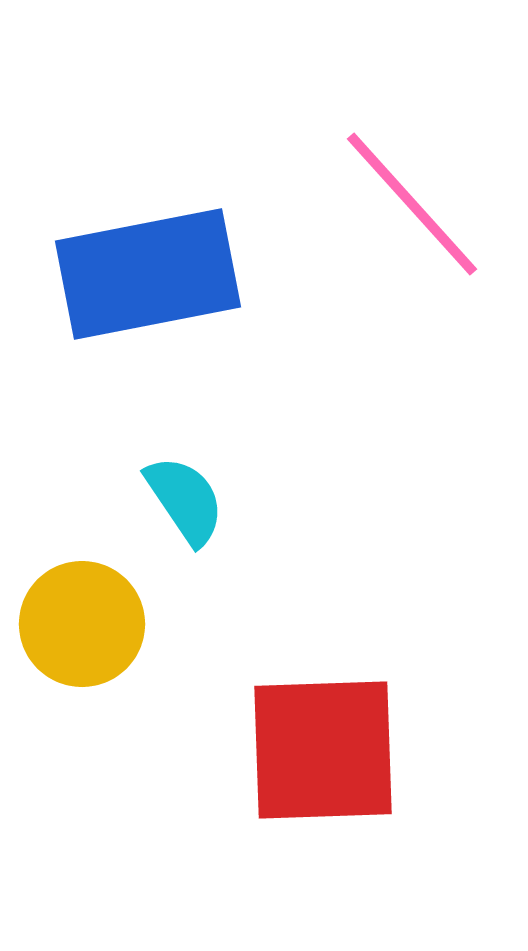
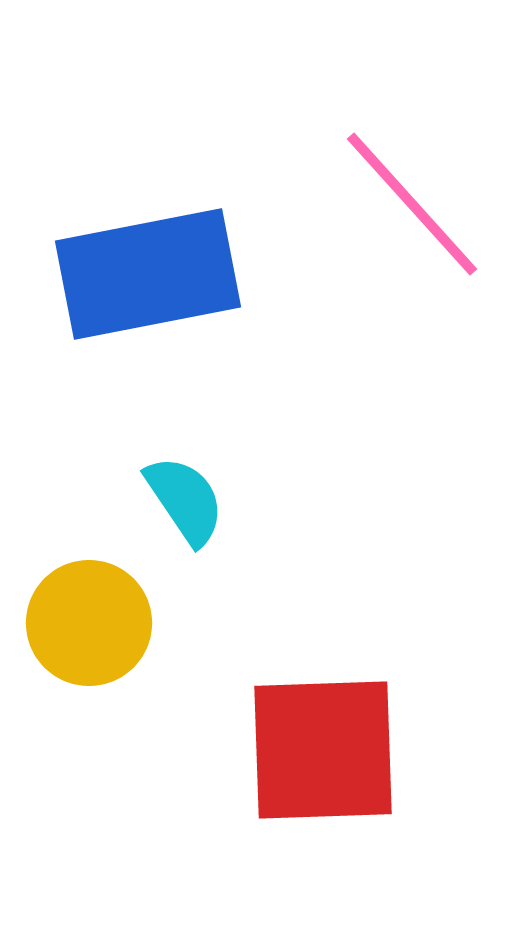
yellow circle: moved 7 px right, 1 px up
